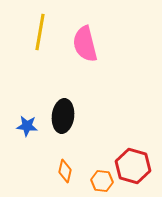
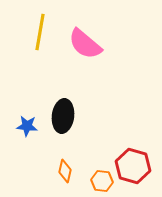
pink semicircle: rotated 36 degrees counterclockwise
